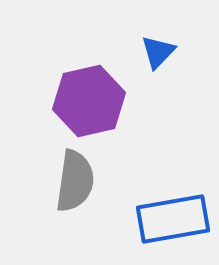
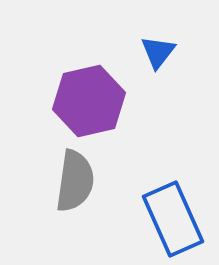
blue triangle: rotated 6 degrees counterclockwise
blue rectangle: rotated 76 degrees clockwise
